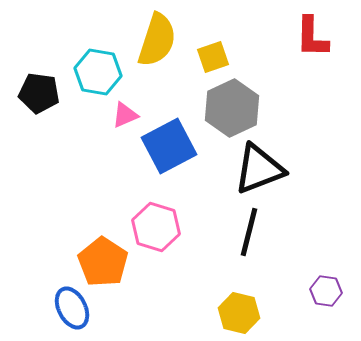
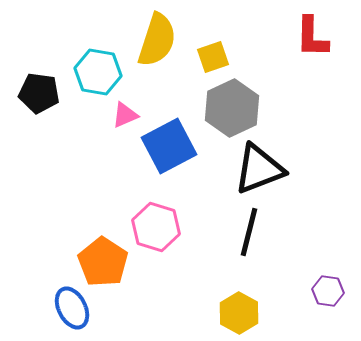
purple hexagon: moved 2 px right
yellow hexagon: rotated 15 degrees clockwise
